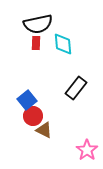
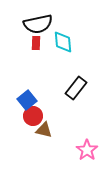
cyan diamond: moved 2 px up
brown triangle: rotated 12 degrees counterclockwise
